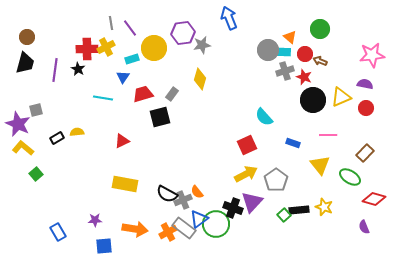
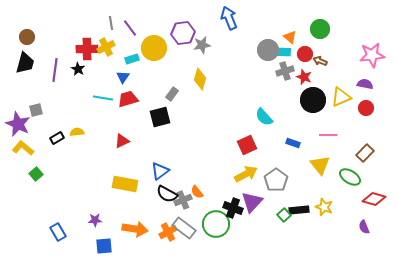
red trapezoid at (143, 94): moved 15 px left, 5 px down
blue triangle at (199, 219): moved 39 px left, 48 px up
